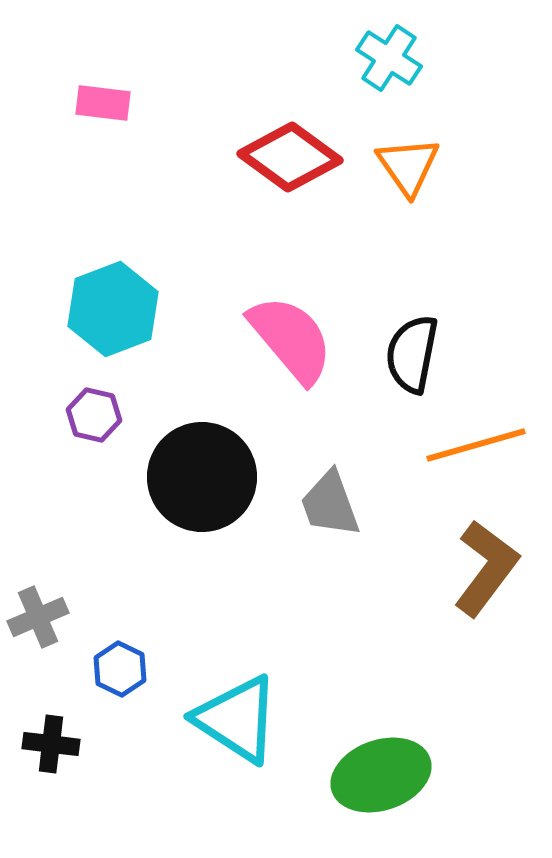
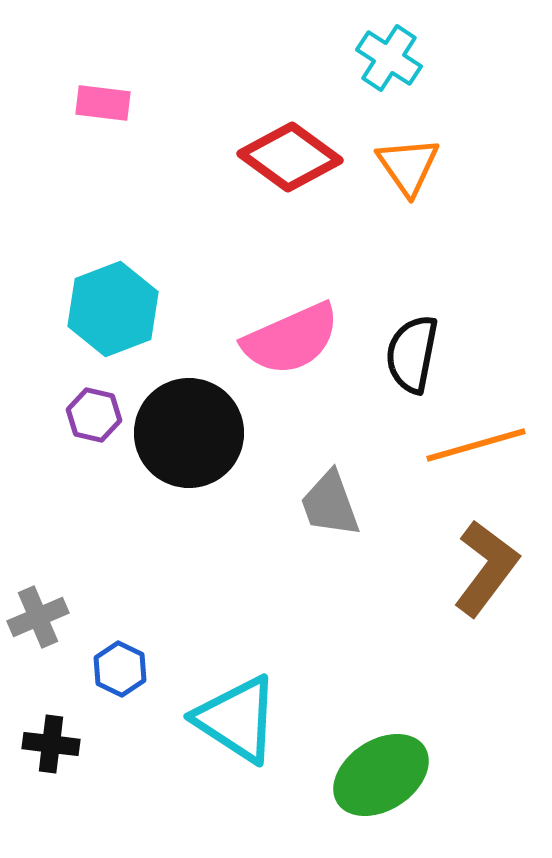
pink semicircle: rotated 106 degrees clockwise
black circle: moved 13 px left, 44 px up
green ellipse: rotated 14 degrees counterclockwise
